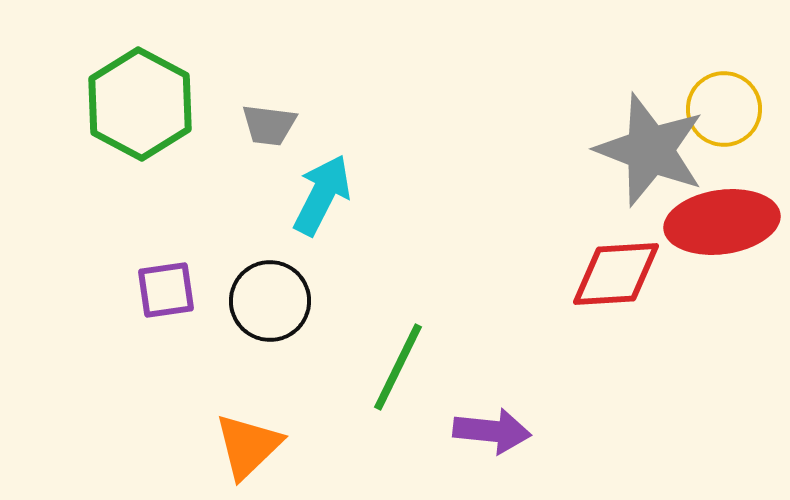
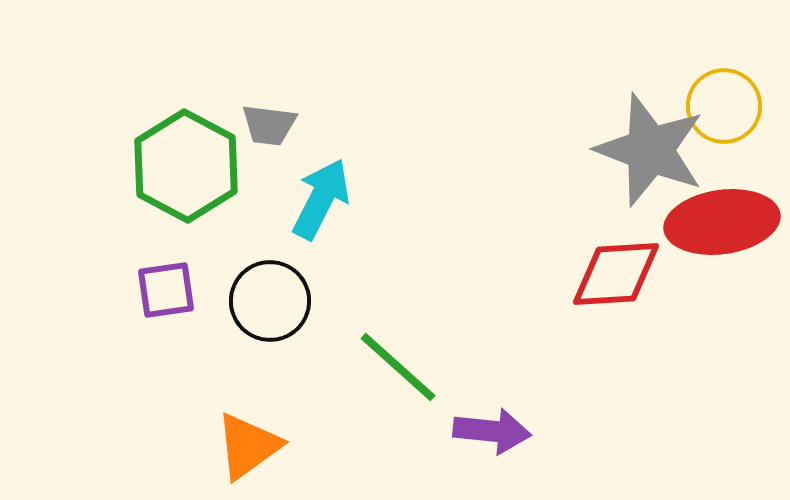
green hexagon: moved 46 px right, 62 px down
yellow circle: moved 3 px up
cyan arrow: moved 1 px left, 4 px down
green line: rotated 74 degrees counterclockwise
orange triangle: rotated 8 degrees clockwise
